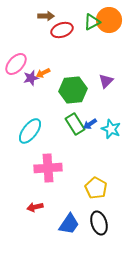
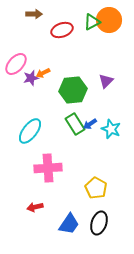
brown arrow: moved 12 px left, 2 px up
black ellipse: rotated 35 degrees clockwise
